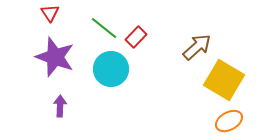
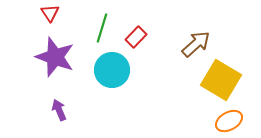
green line: moved 2 px left; rotated 68 degrees clockwise
brown arrow: moved 1 px left, 3 px up
cyan circle: moved 1 px right, 1 px down
yellow square: moved 3 px left
purple arrow: moved 1 px left, 4 px down; rotated 25 degrees counterclockwise
